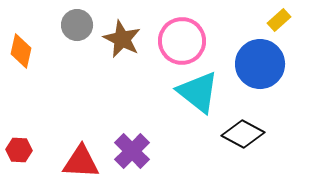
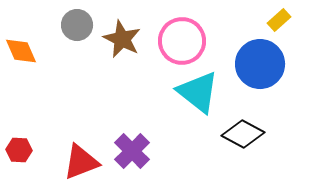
orange diamond: rotated 36 degrees counterclockwise
red triangle: rotated 24 degrees counterclockwise
